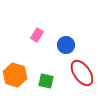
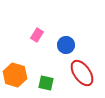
green square: moved 2 px down
